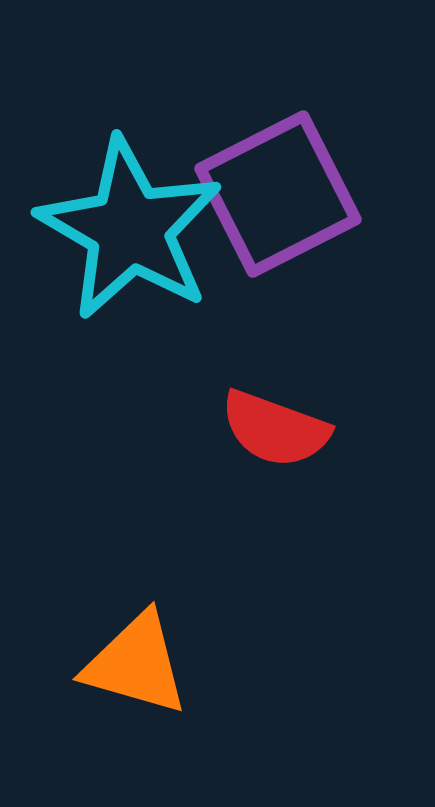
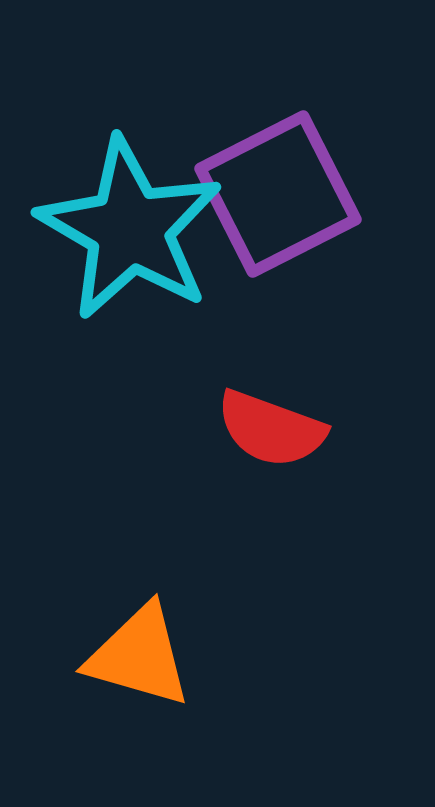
red semicircle: moved 4 px left
orange triangle: moved 3 px right, 8 px up
